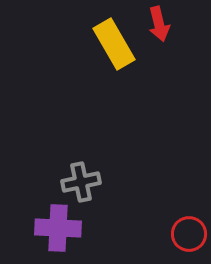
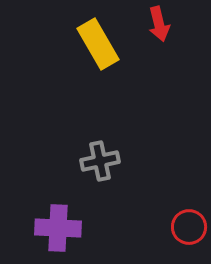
yellow rectangle: moved 16 px left
gray cross: moved 19 px right, 21 px up
red circle: moved 7 px up
